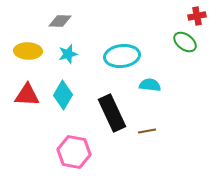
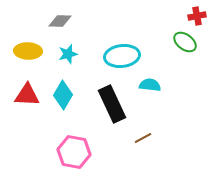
black rectangle: moved 9 px up
brown line: moved 4 px left, 7 px down; rotated 18 degrees counterclockwise
